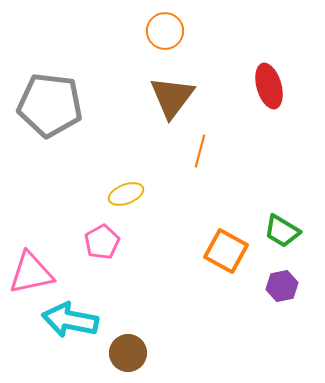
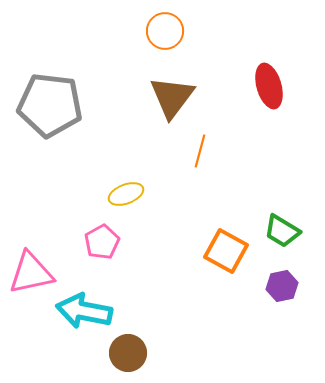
cyan arrow: moved 14 px right, 9 px up
